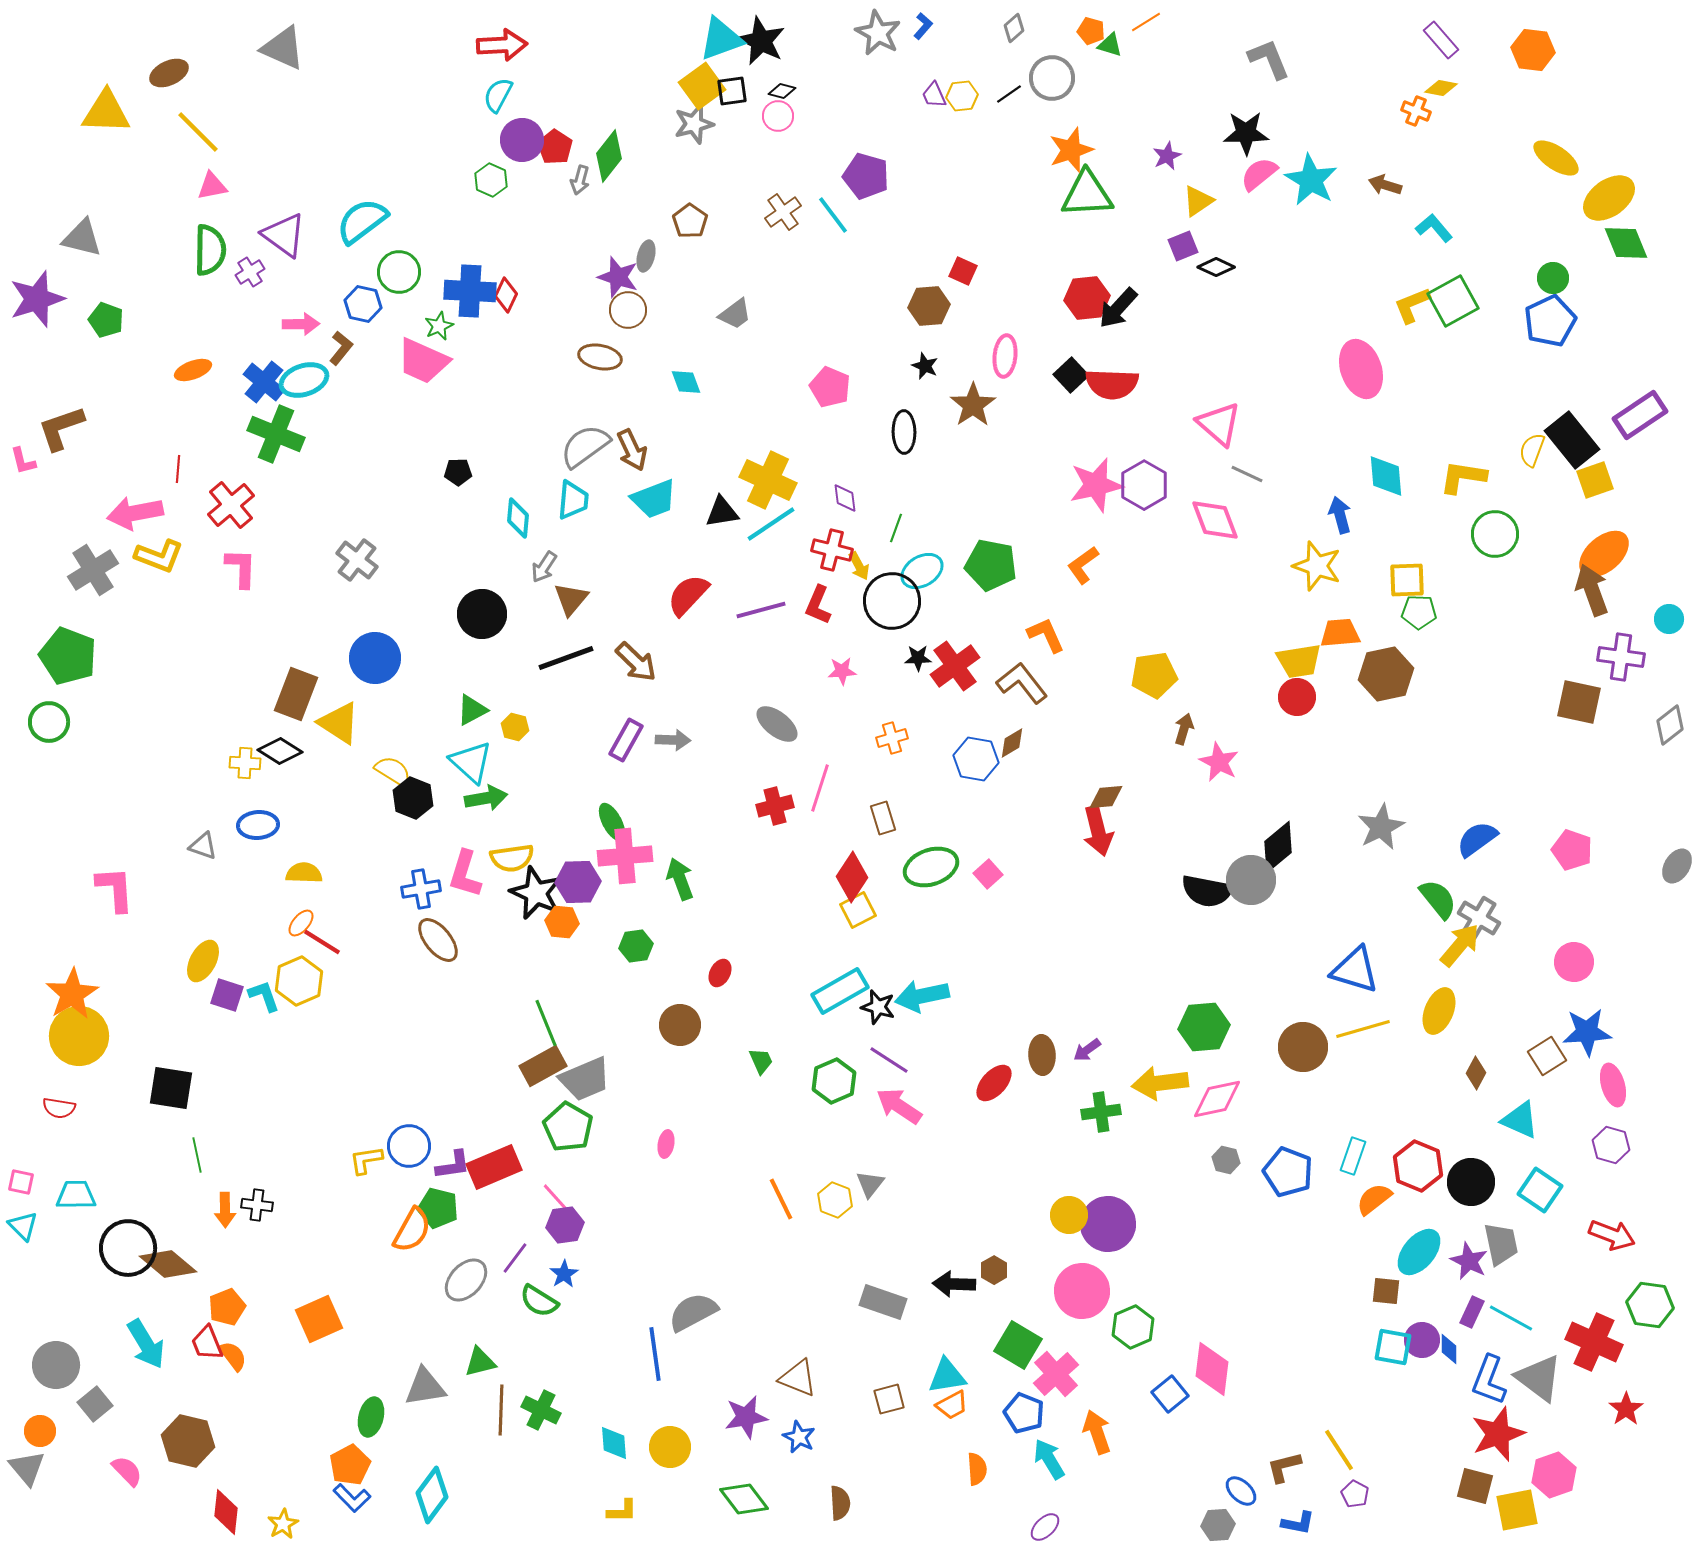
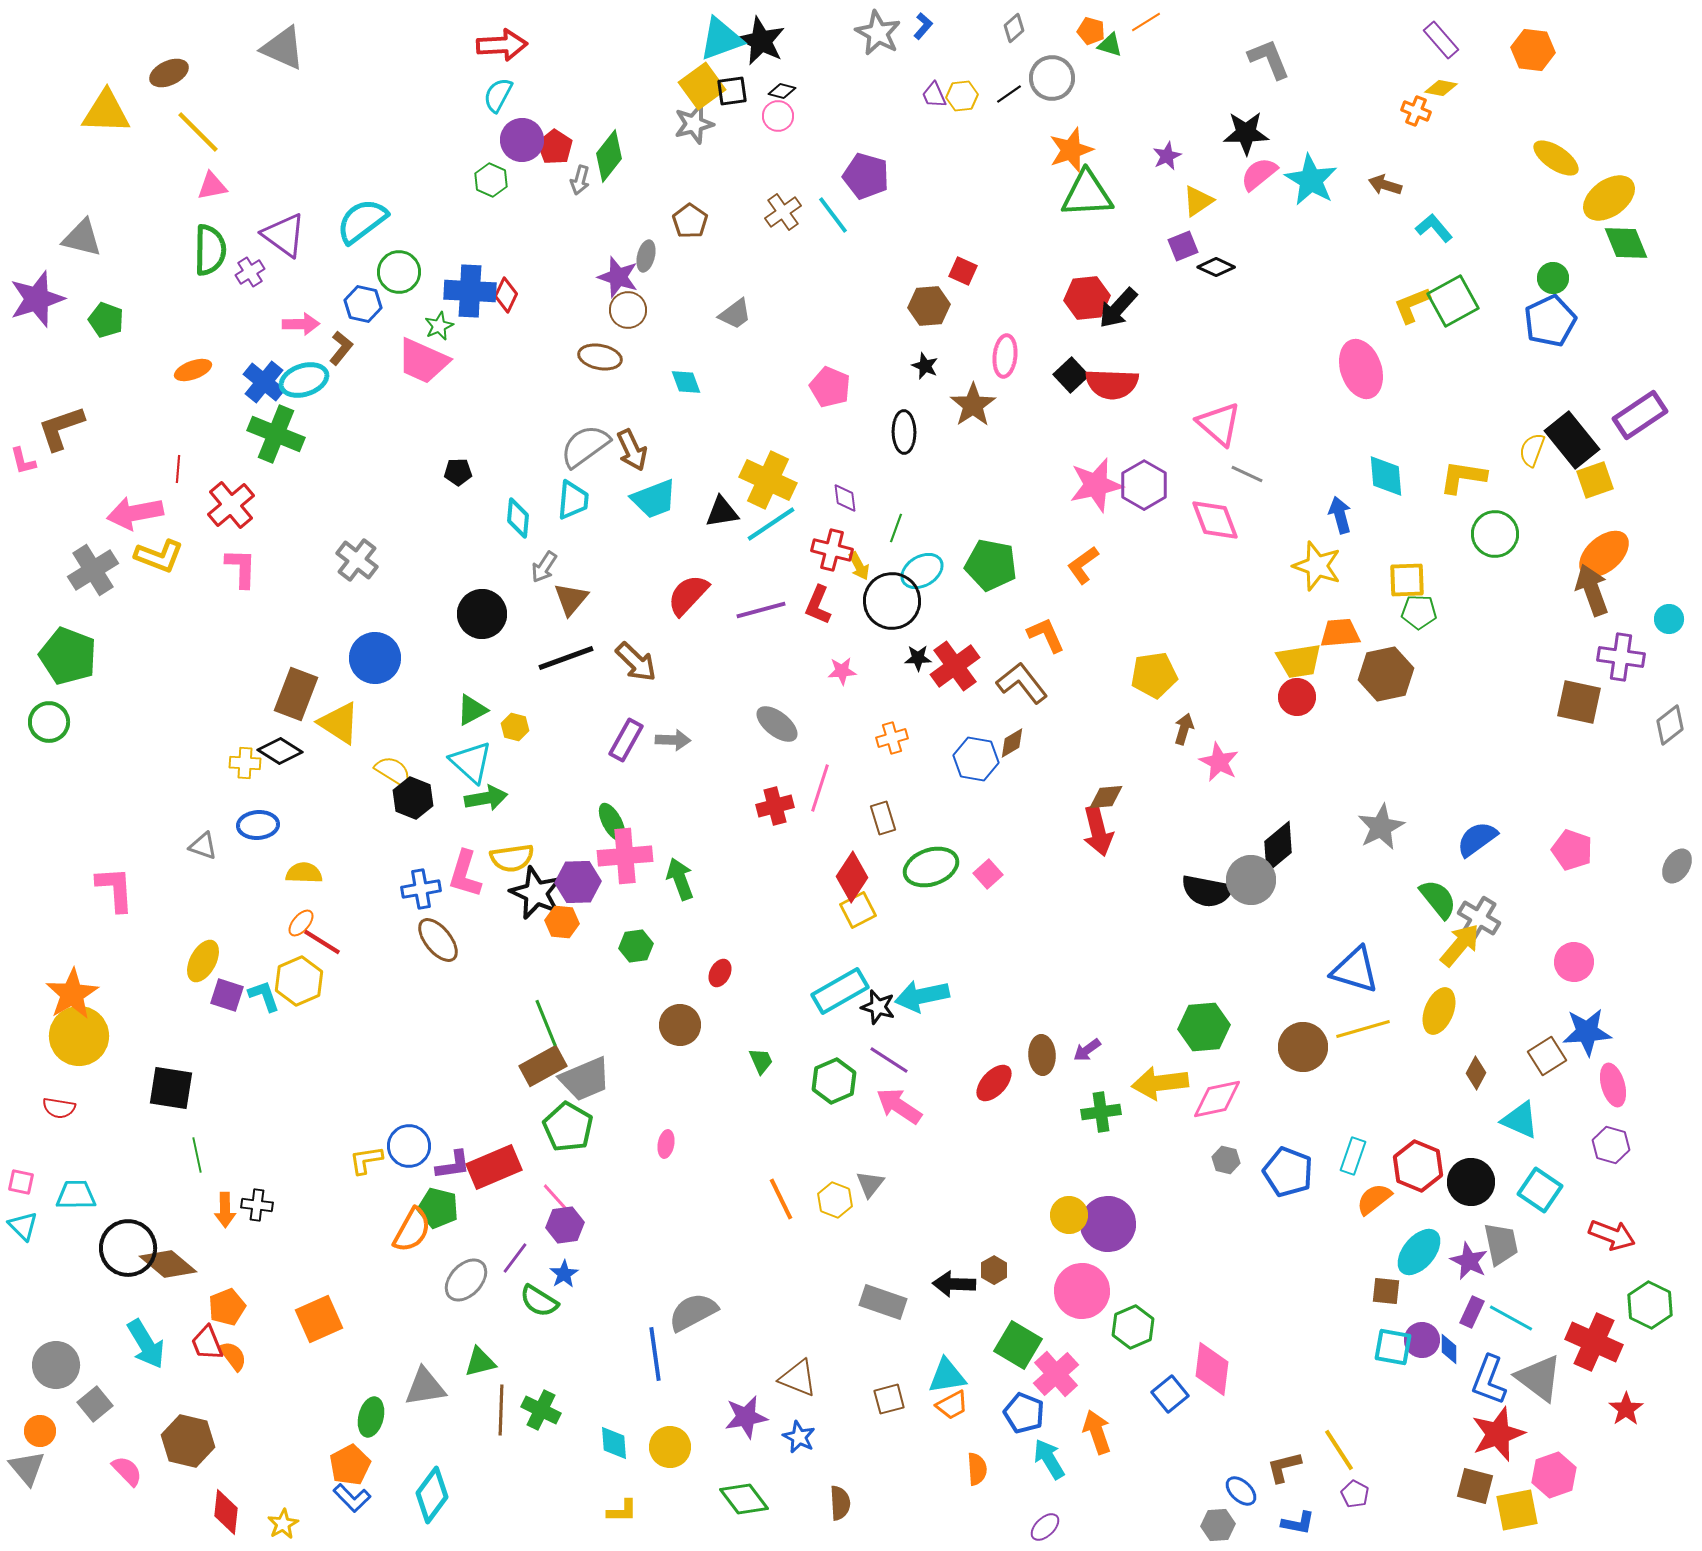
green hexagon at (1650, 1305): rotated 18 degrees clockwise
